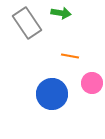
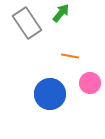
green arrow: rotated 60 degrees counterclockwise
pink circle: moved 2 px left
blue circle: moved 2 px left
